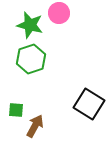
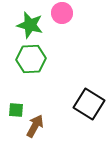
pink circle: moved 3 px right
green hexagon: rotated 16 degrees clockwise
